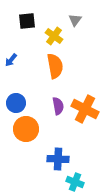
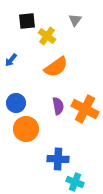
yellow cross: moved 7 px left
orange semicircle: moved 1 px right, 1 px down; rotated 65 degrees clockwise
